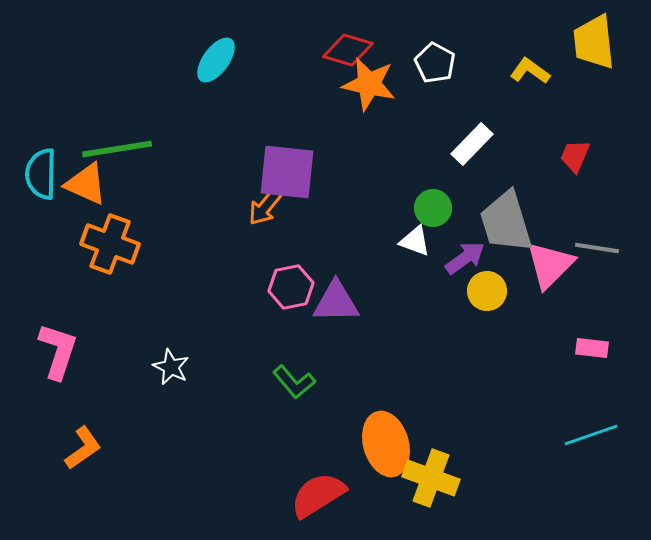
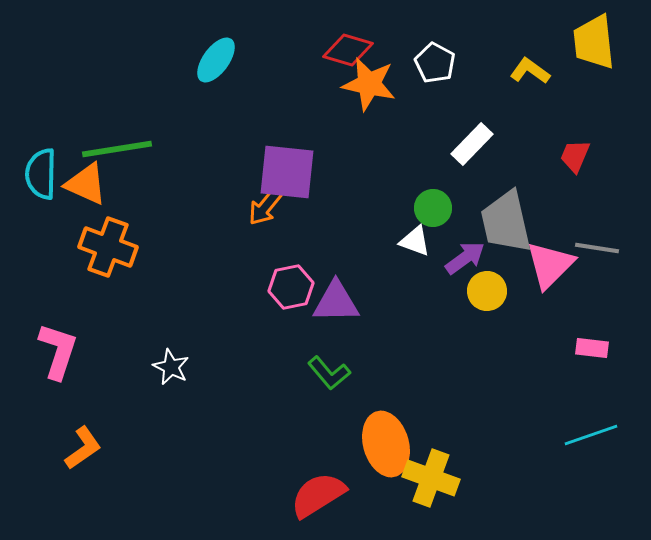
gray trapezoid: rotated 4 degrees clockwise
orange cross: moved 2 px left, 3 px down
green L-shape: moved 35 px right, 9 px up
